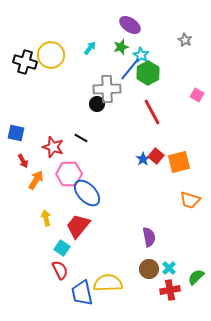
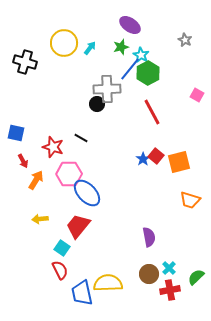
yellow circle: moved 13 px right, 12 px up
yellow arrow: moved 6 px left, 1 px down; rotated 84 degrees counterclockwise
brown circle: moved 5 px down
